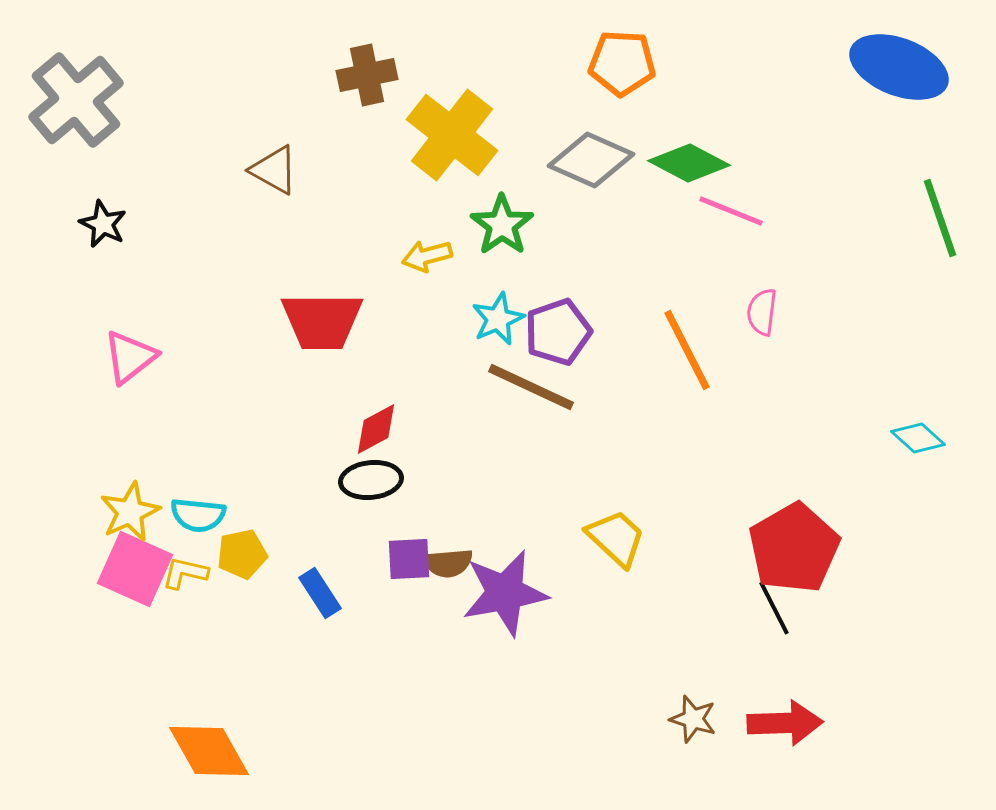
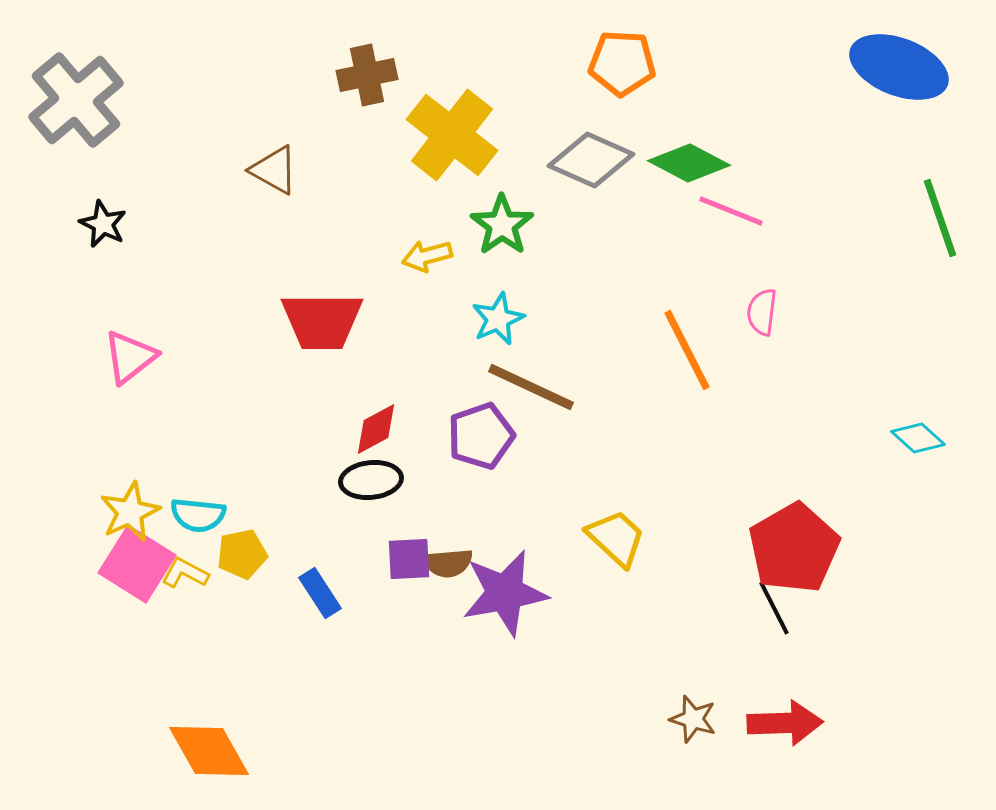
purple pentagon: moved 77 px left, 104 px down
pink square: moved 2 px right, 5 px up; rotated 8 degrees clockwise
yellow L-shape: rotated 15 degrees clockwise
